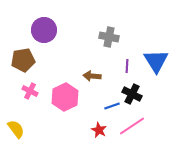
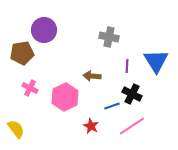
brown pentagon: moved 1 px left, 7 px up
pink cross: moved 3 px up
red star: moved 8 px left, 4 px up
